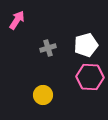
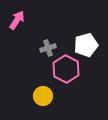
pink hexagon: moved 24 px left, 8 px up; rotated 24 degrees clockwise
yellow circle: moved 1 px down
